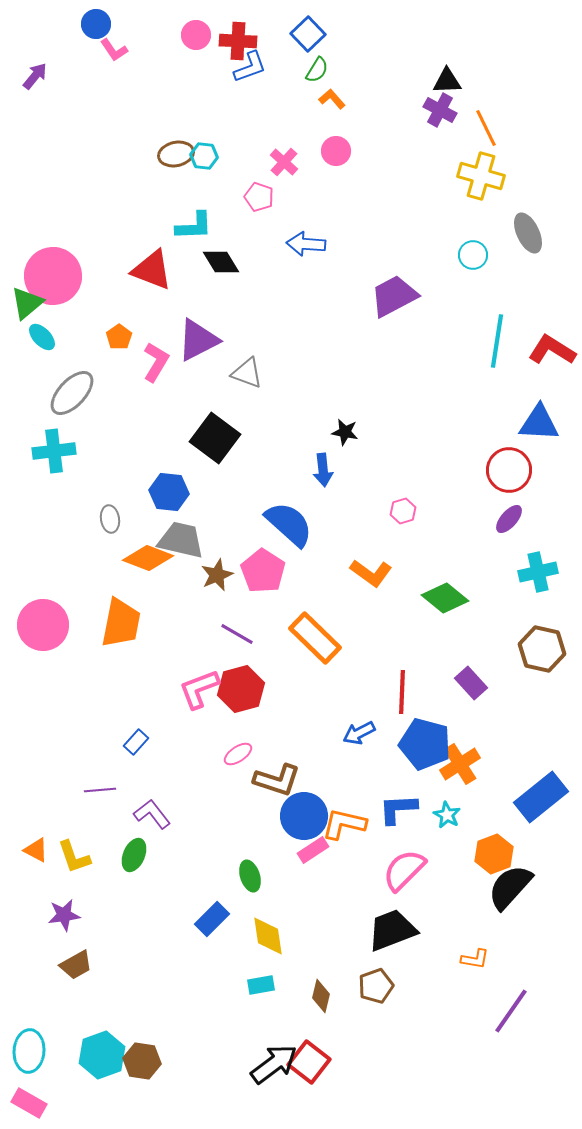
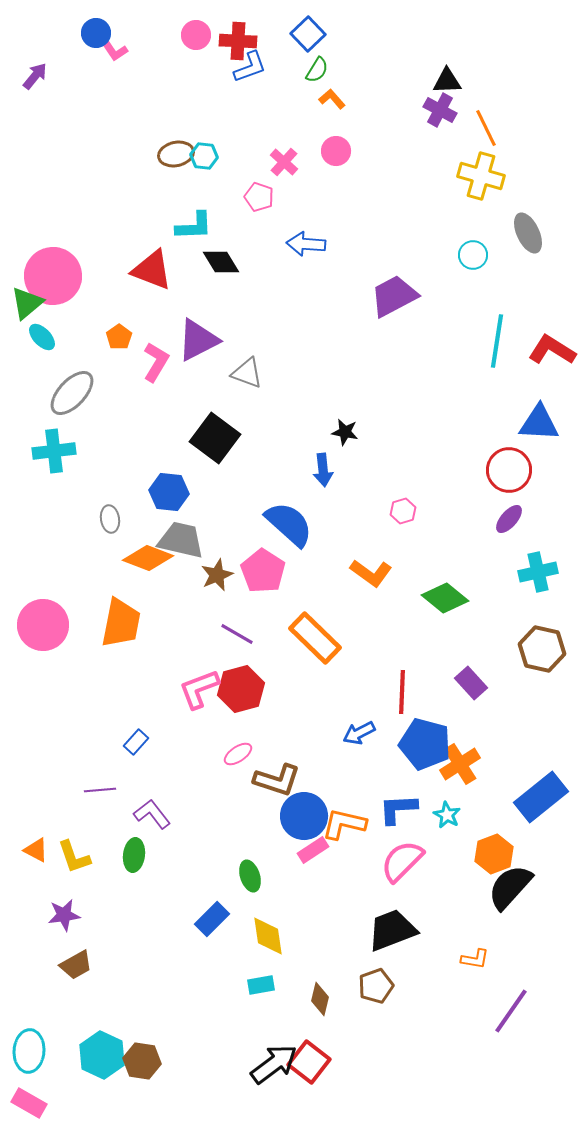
blue circle at (96, 24): moved 9 px down
green ellipse at (134, 855): rotated 16 degrees counterclockwise
pink semicircle at (404, 870): moved 2 px left, 9 px up
brown diamond at (321, 996): moved 1 px left, 3 px down
cyan hexagon at (102, 1055): rotated 15 degrees counterclockwise
